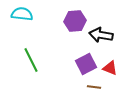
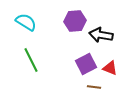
cyan semicircle: moved 4 px right, 8 px down; rotated 25 degrees clockwise
